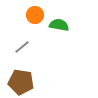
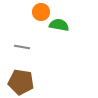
orange circle: moved 6 px right, 3 px up
gray line: rotated 49 degrees clockwise
